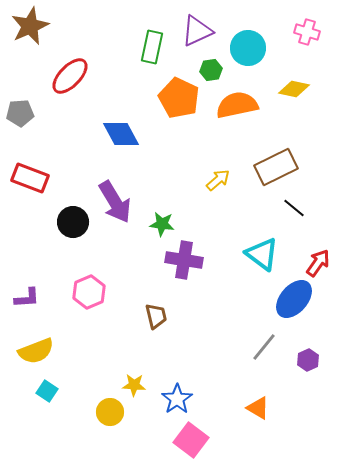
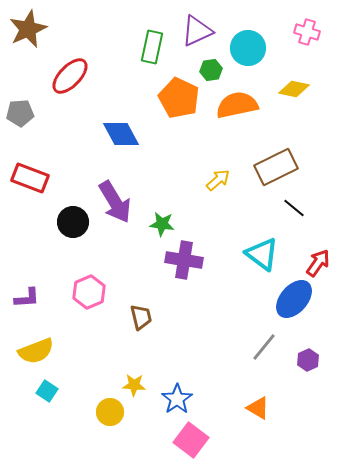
brown star: moved 2 px left, 3 px down
brown trapezoid: moved 15 px left, 1 px down
